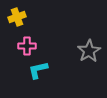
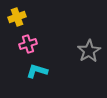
pink cross: moved 1 px right, 2 px up; rotated 18 degrees counterclockwise
cyan L-shape: moved 1 px left, 1 px down; rotated 30 degrees clockwise
